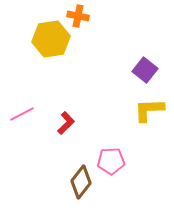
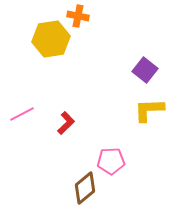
brown diamond: moved 4 px right, 6 px down; rotated 12 degrees clockwise
